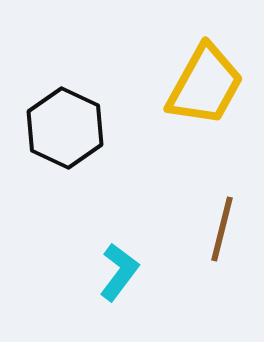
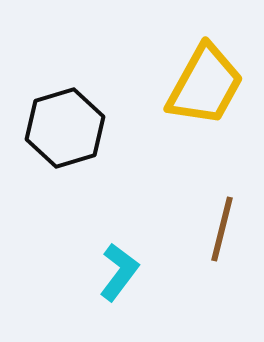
black hexagon: rotated 18 degrees clockwise
